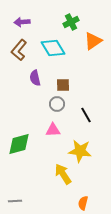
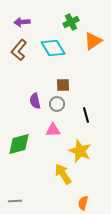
purple semicircle: moved 23 px down
black line: rotated 14 degrees clockwise
yellow star: rotated 15 degrees clockwise
